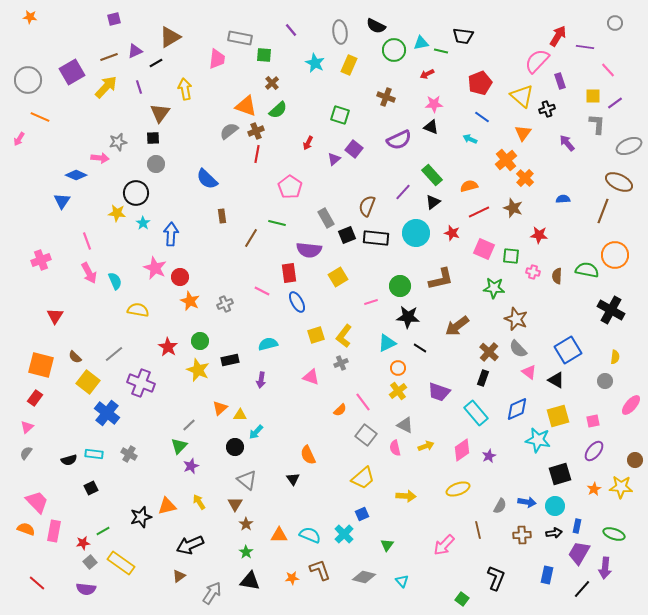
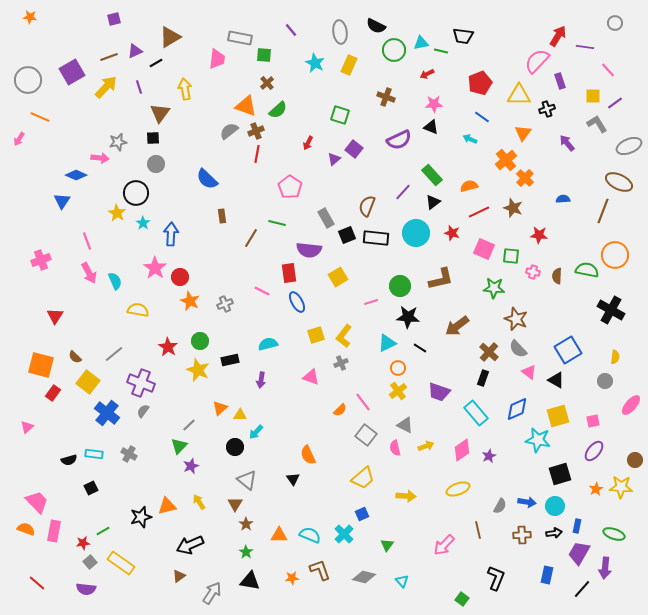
brown cross at (272, 83): moved 5 px left
yellow triangle at (522, 96): moved 3 px left, 1 px up; rotated 40 degrees counterclockwise
gray L-shape at (597, 124): rotated 35 degrees counterclockwise
yellow star at (117, 213): rotated 24 degrees clockwise
pink star at (155, 268): rotated 10 degrees clockwise
red rectangle at (35, 398): moved 18 px right, 5 px up
gray semicircle at (26, 453): moved 117 px right, 42 px up
orange star at (594, 489): moved 2 px right
